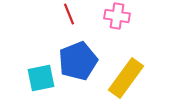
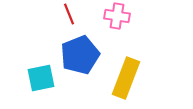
blue pentagon: moved 2 px right, 6 px up
yellow rectangle: rotated 15 degrees counterclockwise
